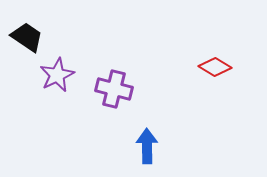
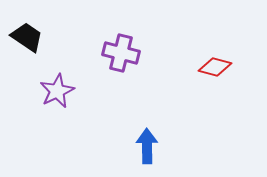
red diamond: rotated 16 degrees counterclockwise
purple star: moved 16 px down
purple cross: moved 7 px right, 36 px up
